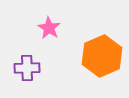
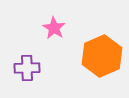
pink star: moved 5 px right
